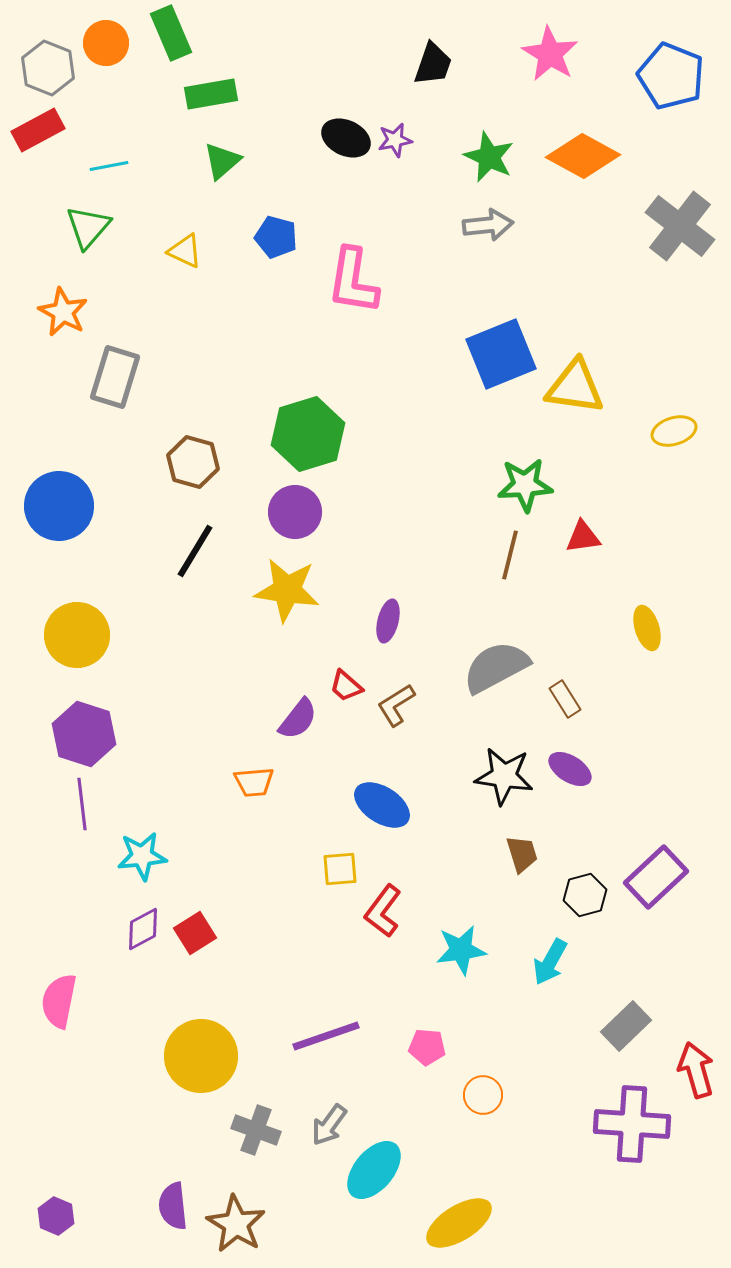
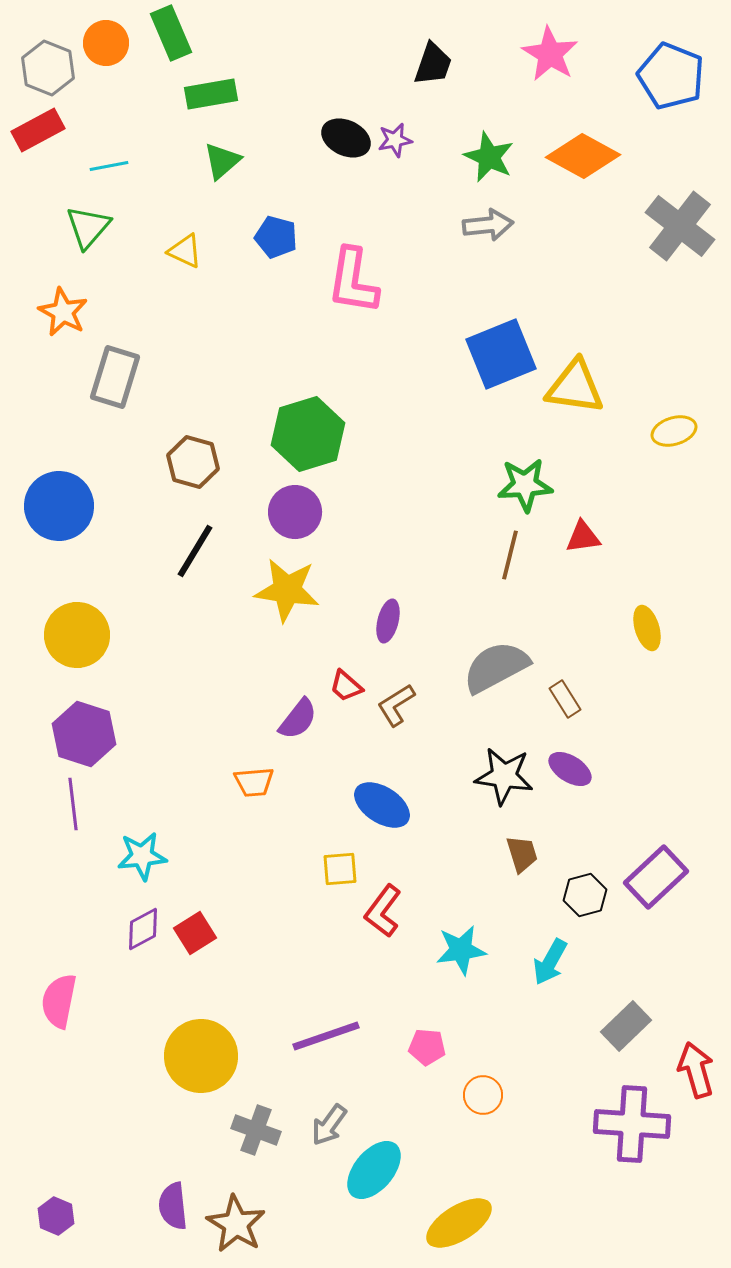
purple line at (82, 804): moved 9 px left
